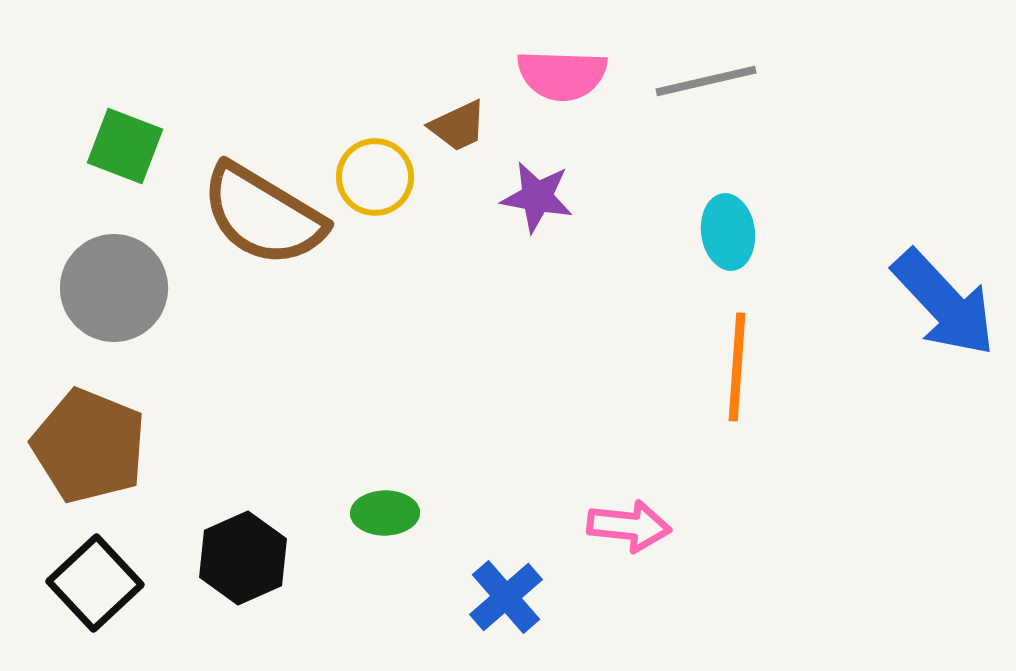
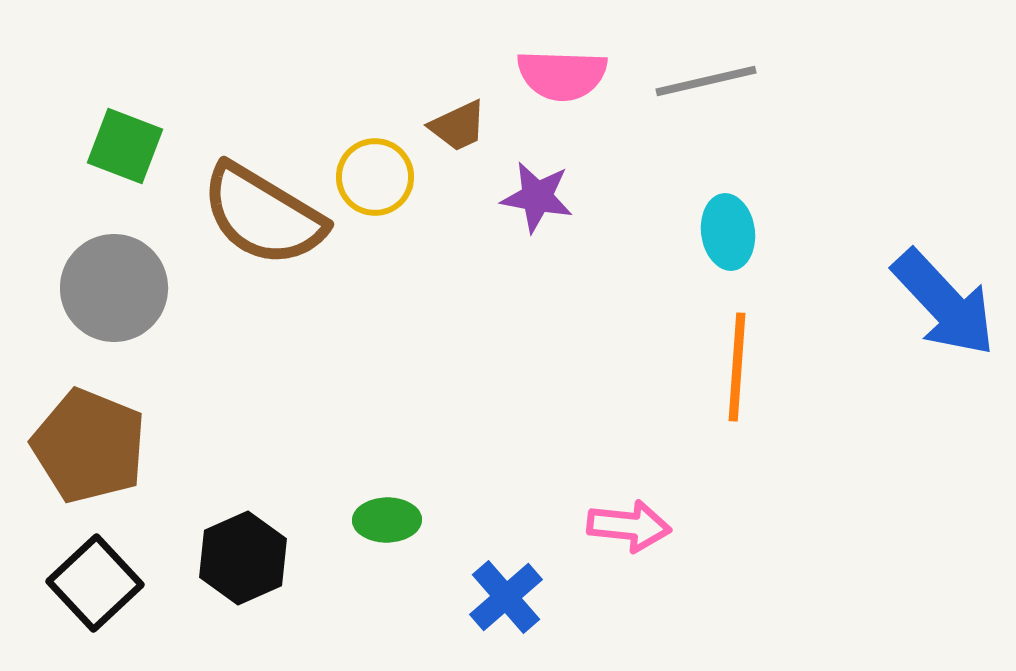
green ellipse: moved 2 px right, 7 px down
